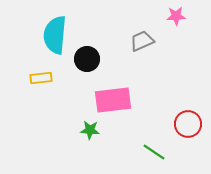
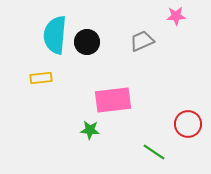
black circle: moved 17 px up
